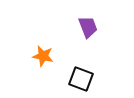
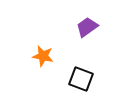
purple trapezoid: moved 1 px left; rotated 105 degrees counterclockwise
